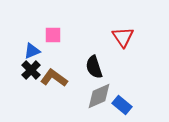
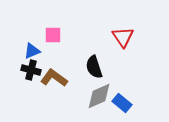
black cross: rotated 30 degrees counterclockwise
blue rectangle: moved 2 px up
